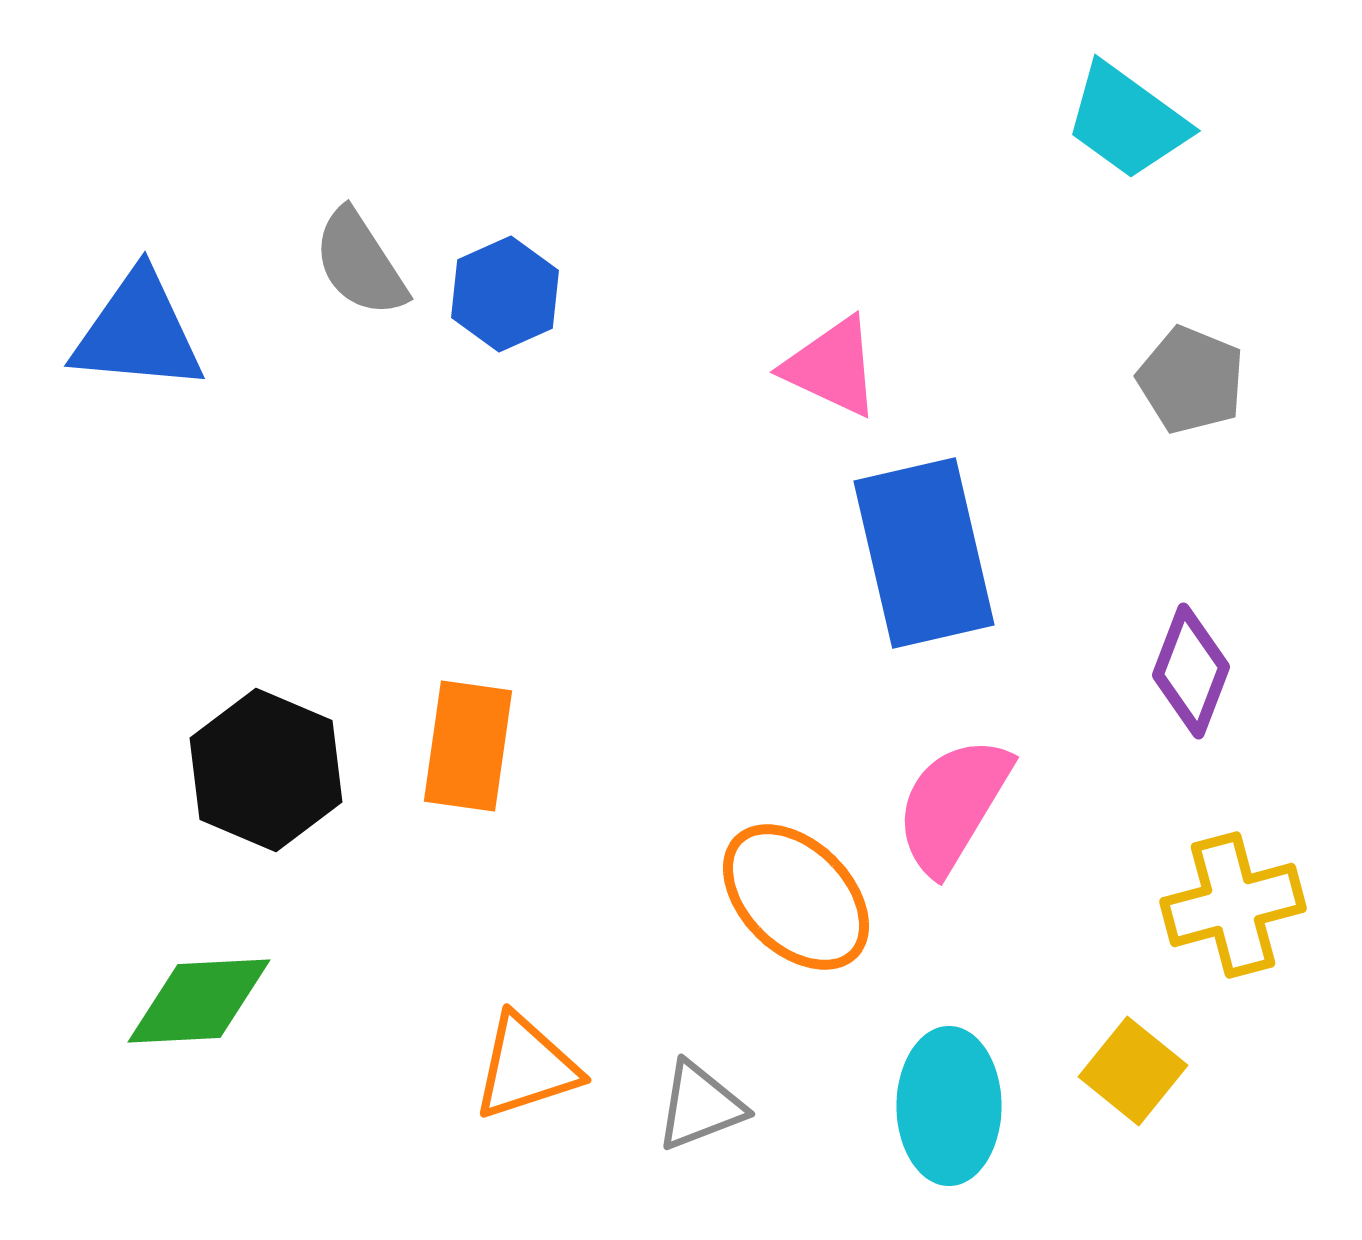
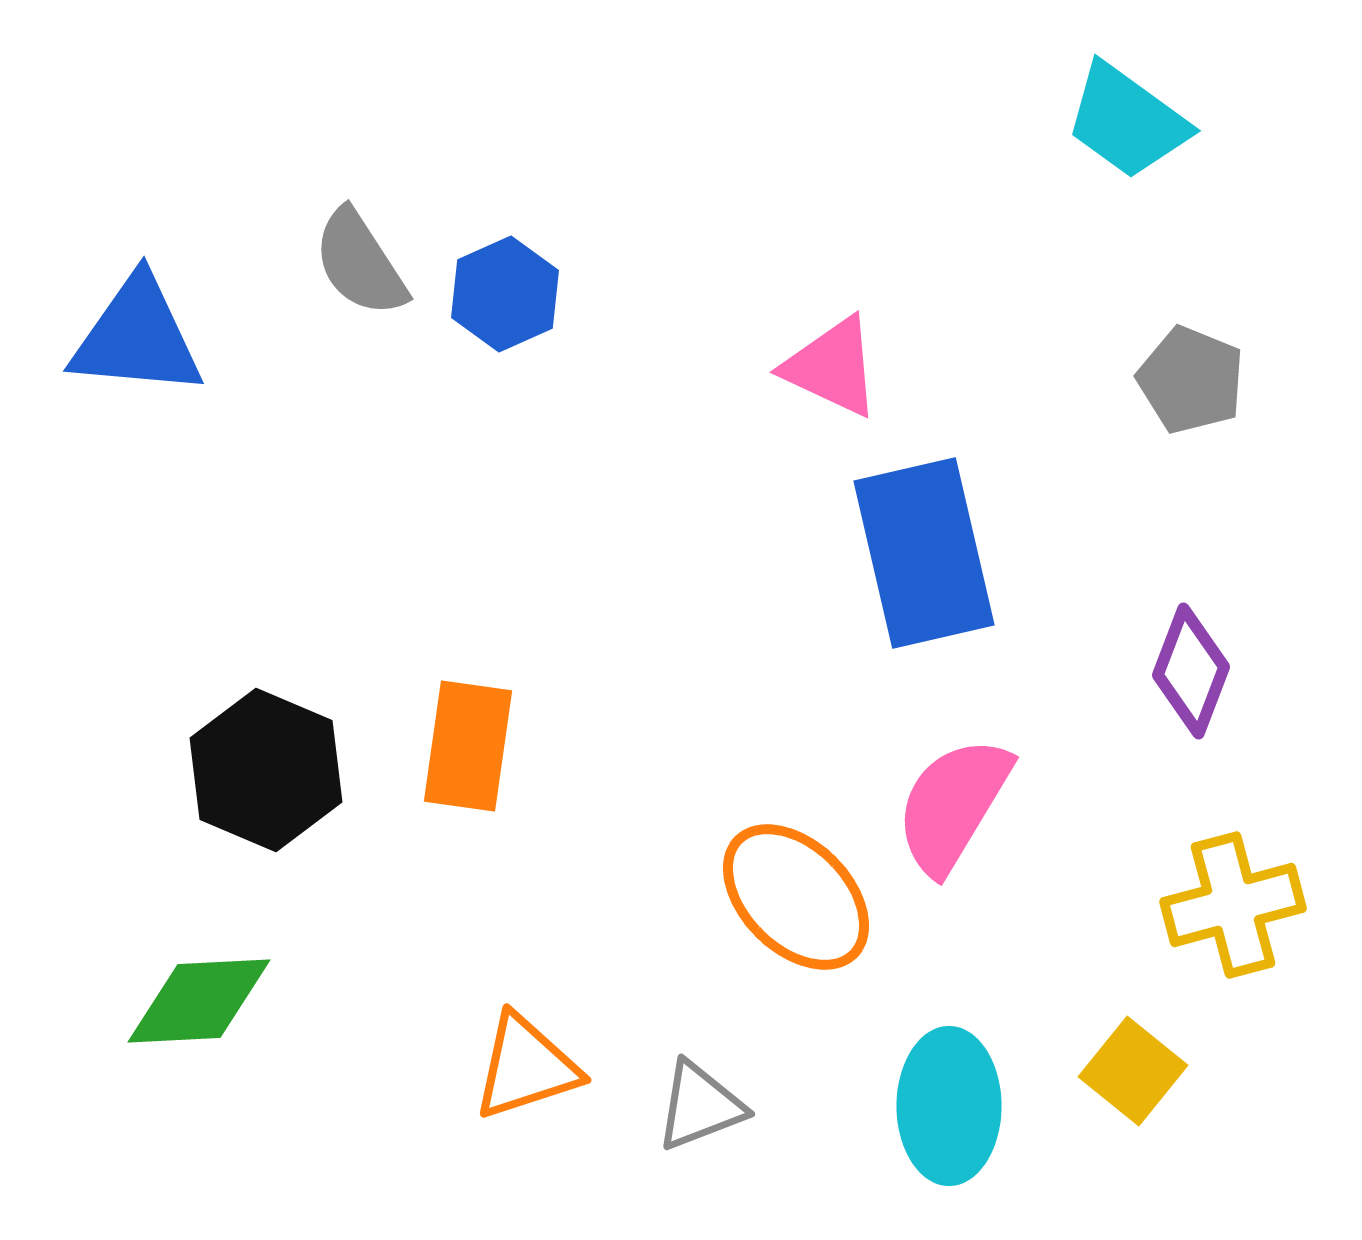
blue triangle: moved 1 px left, 5 px down
